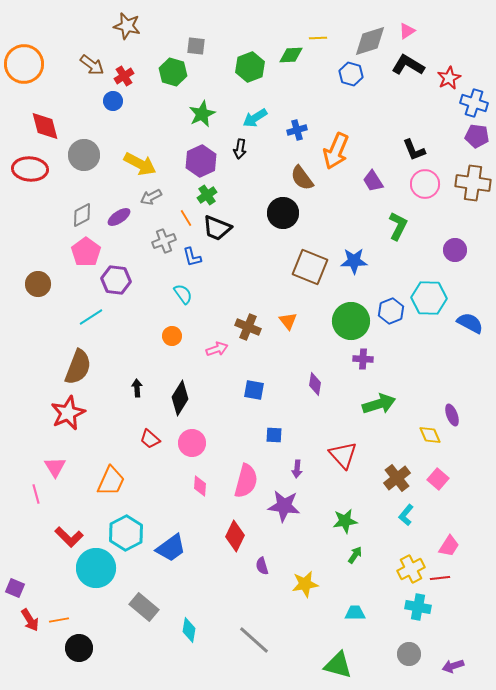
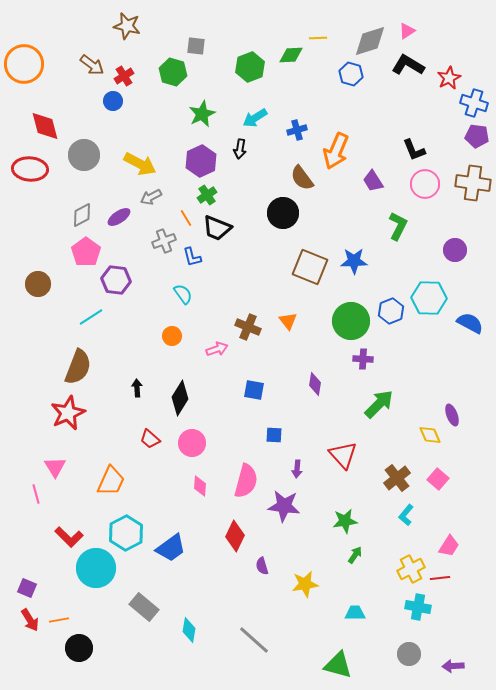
green arrow at (379, 404): rotated 28 degrees counterclockwise
purple square at (15, 588): moved 12 px right
purple arrow at (453, 666): rotated 15 degrees clockwise
